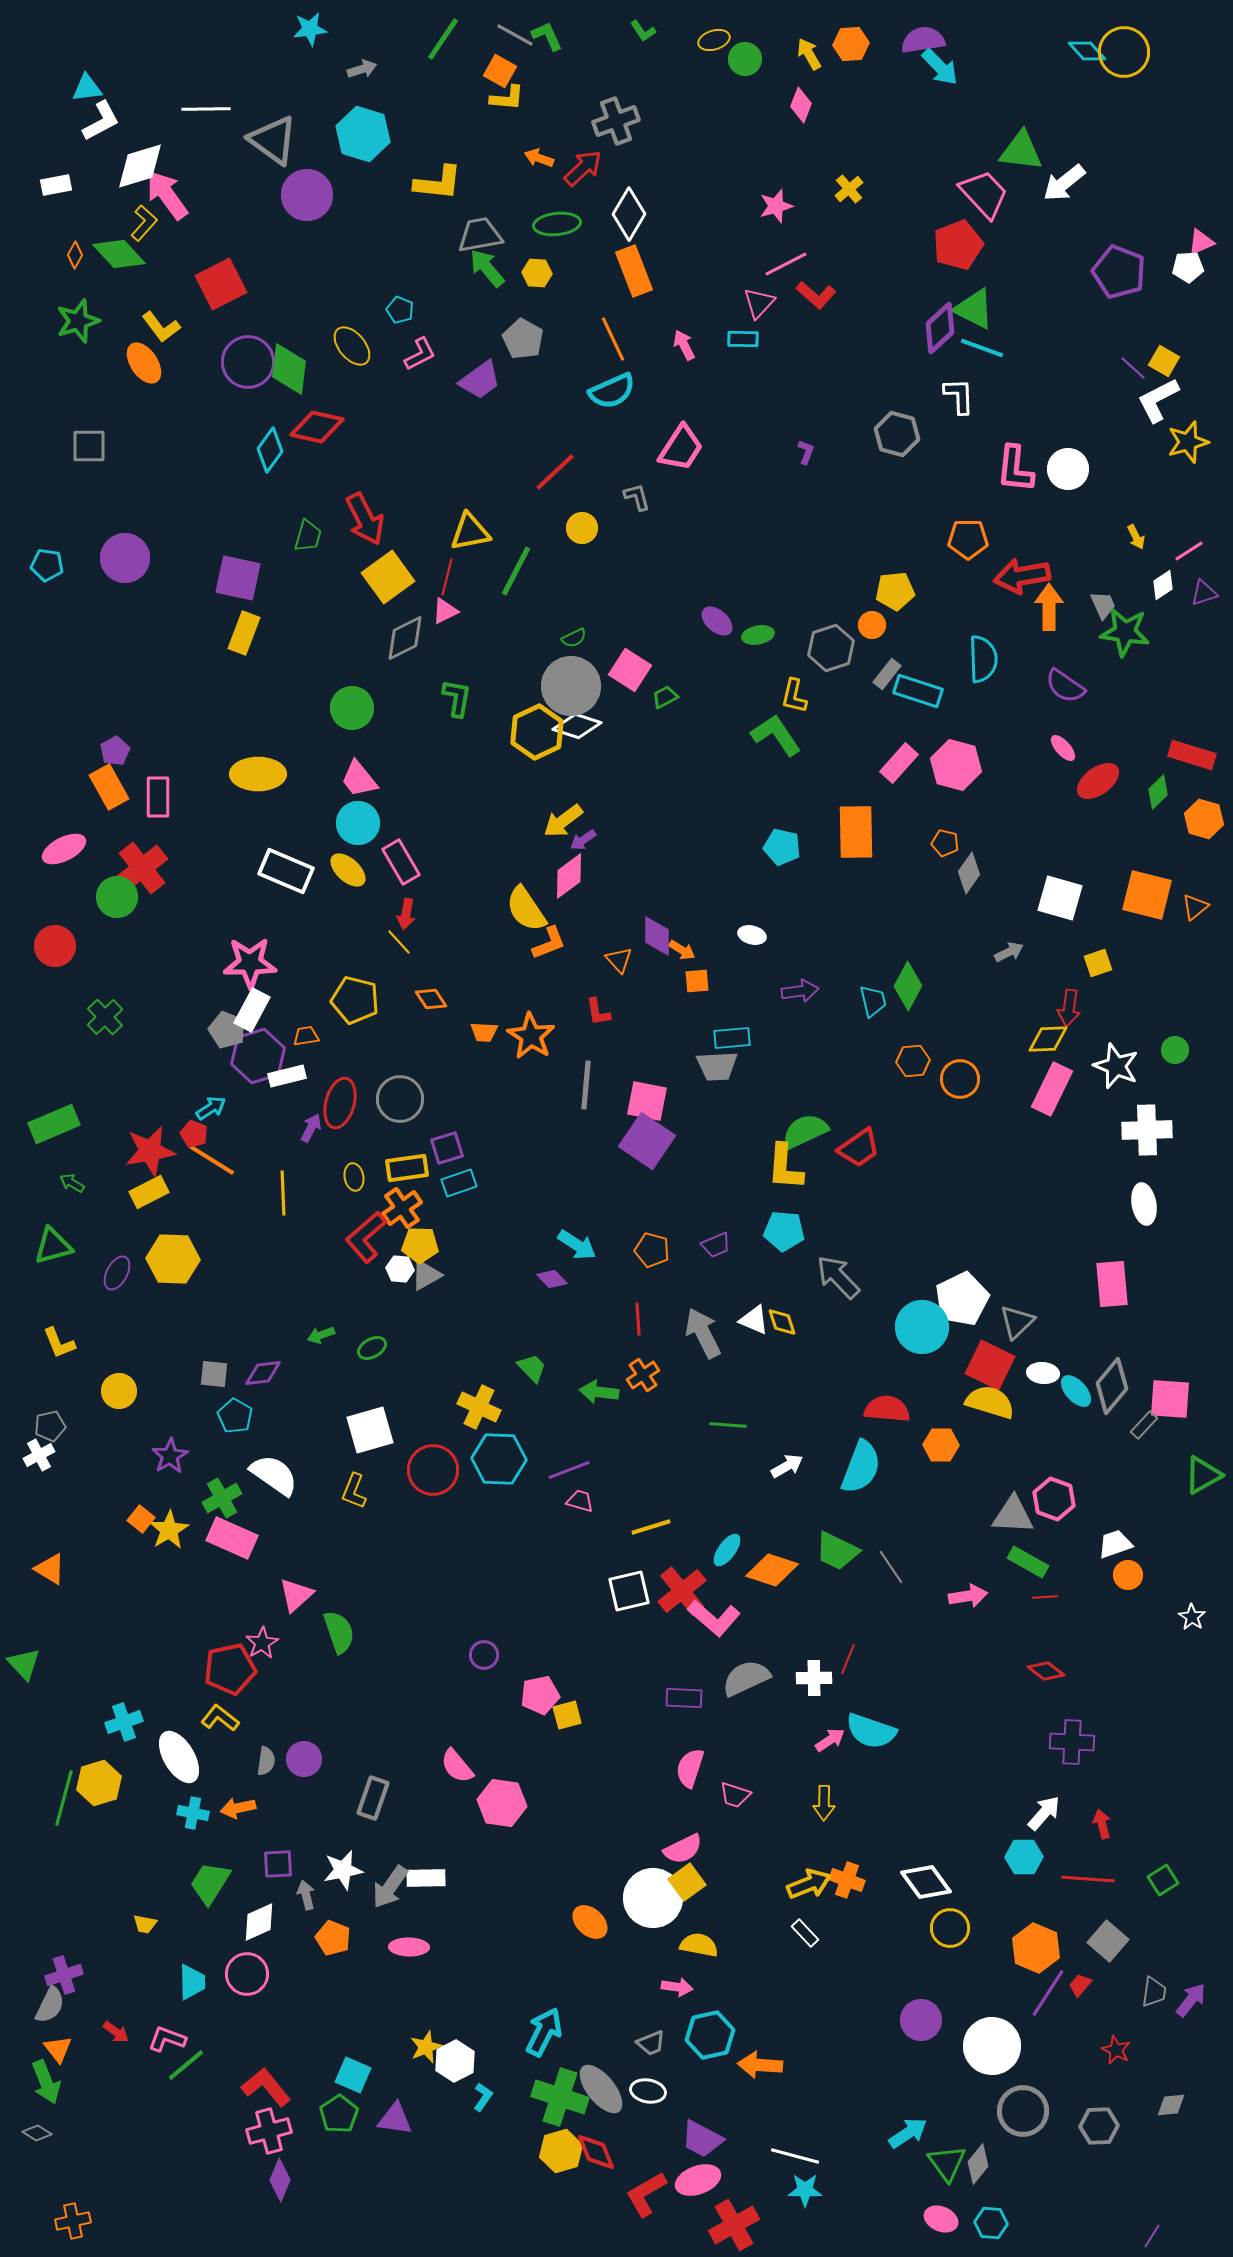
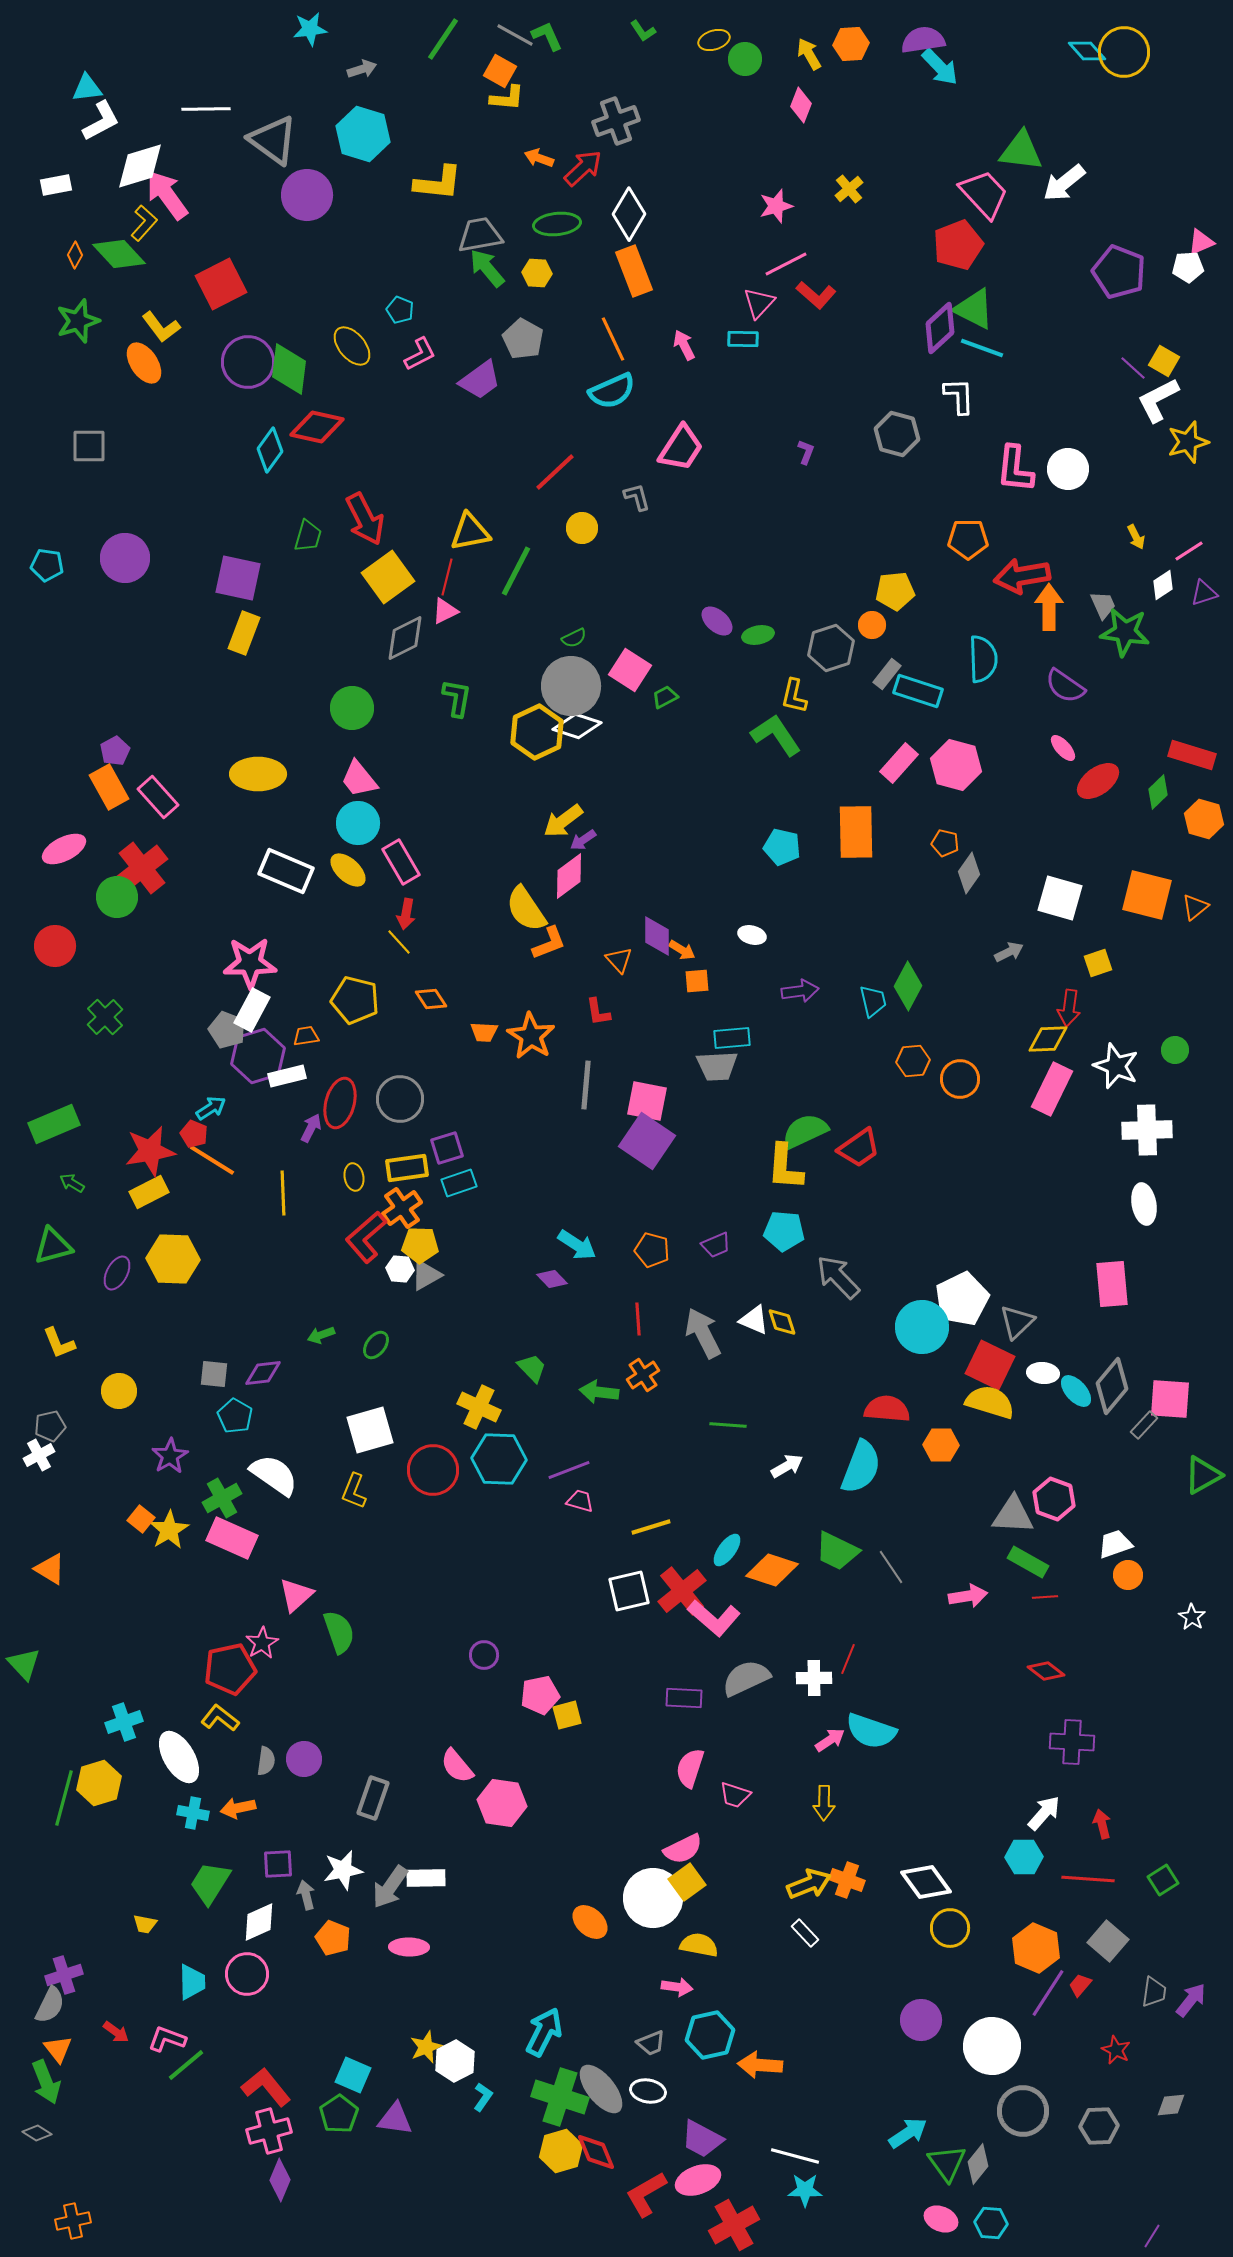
pink rectangle at (158, 797): rotated 42 degrees counterclockwise
green ellipse at (372, 1348): moved 4 px right, 3 px up; rotated 24 degrees counterclockwise
